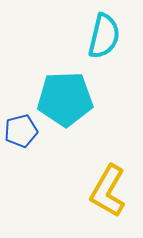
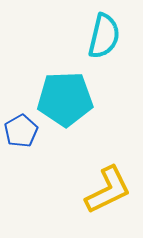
blue pentagon: rotated 16 degrees counterclockwise
yellow L-shape: moved 1 px up; rotated 146 degrees counterclockwise
